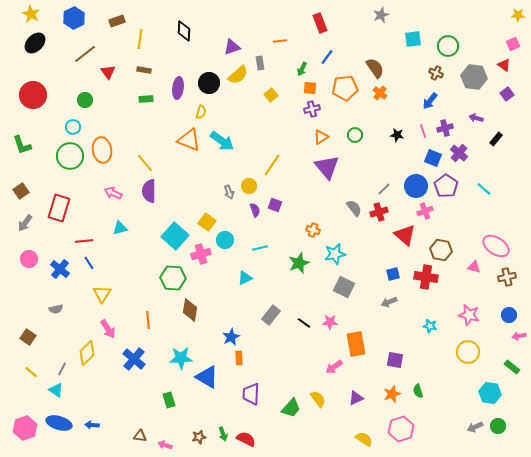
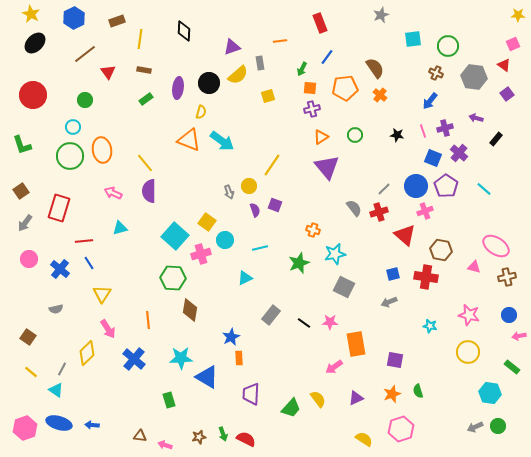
orange cross at (380, 93): moved 2 px down
yellow square at (271, 95): moved 3 px left, 1 px down; rotated 24 degrees clockwise
green rectangle at (146, 99): rotated 32 degrees counterclockwise
